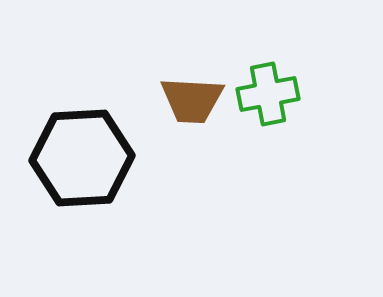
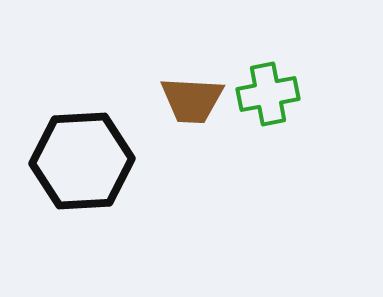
black hexagon: moved 3 px down
